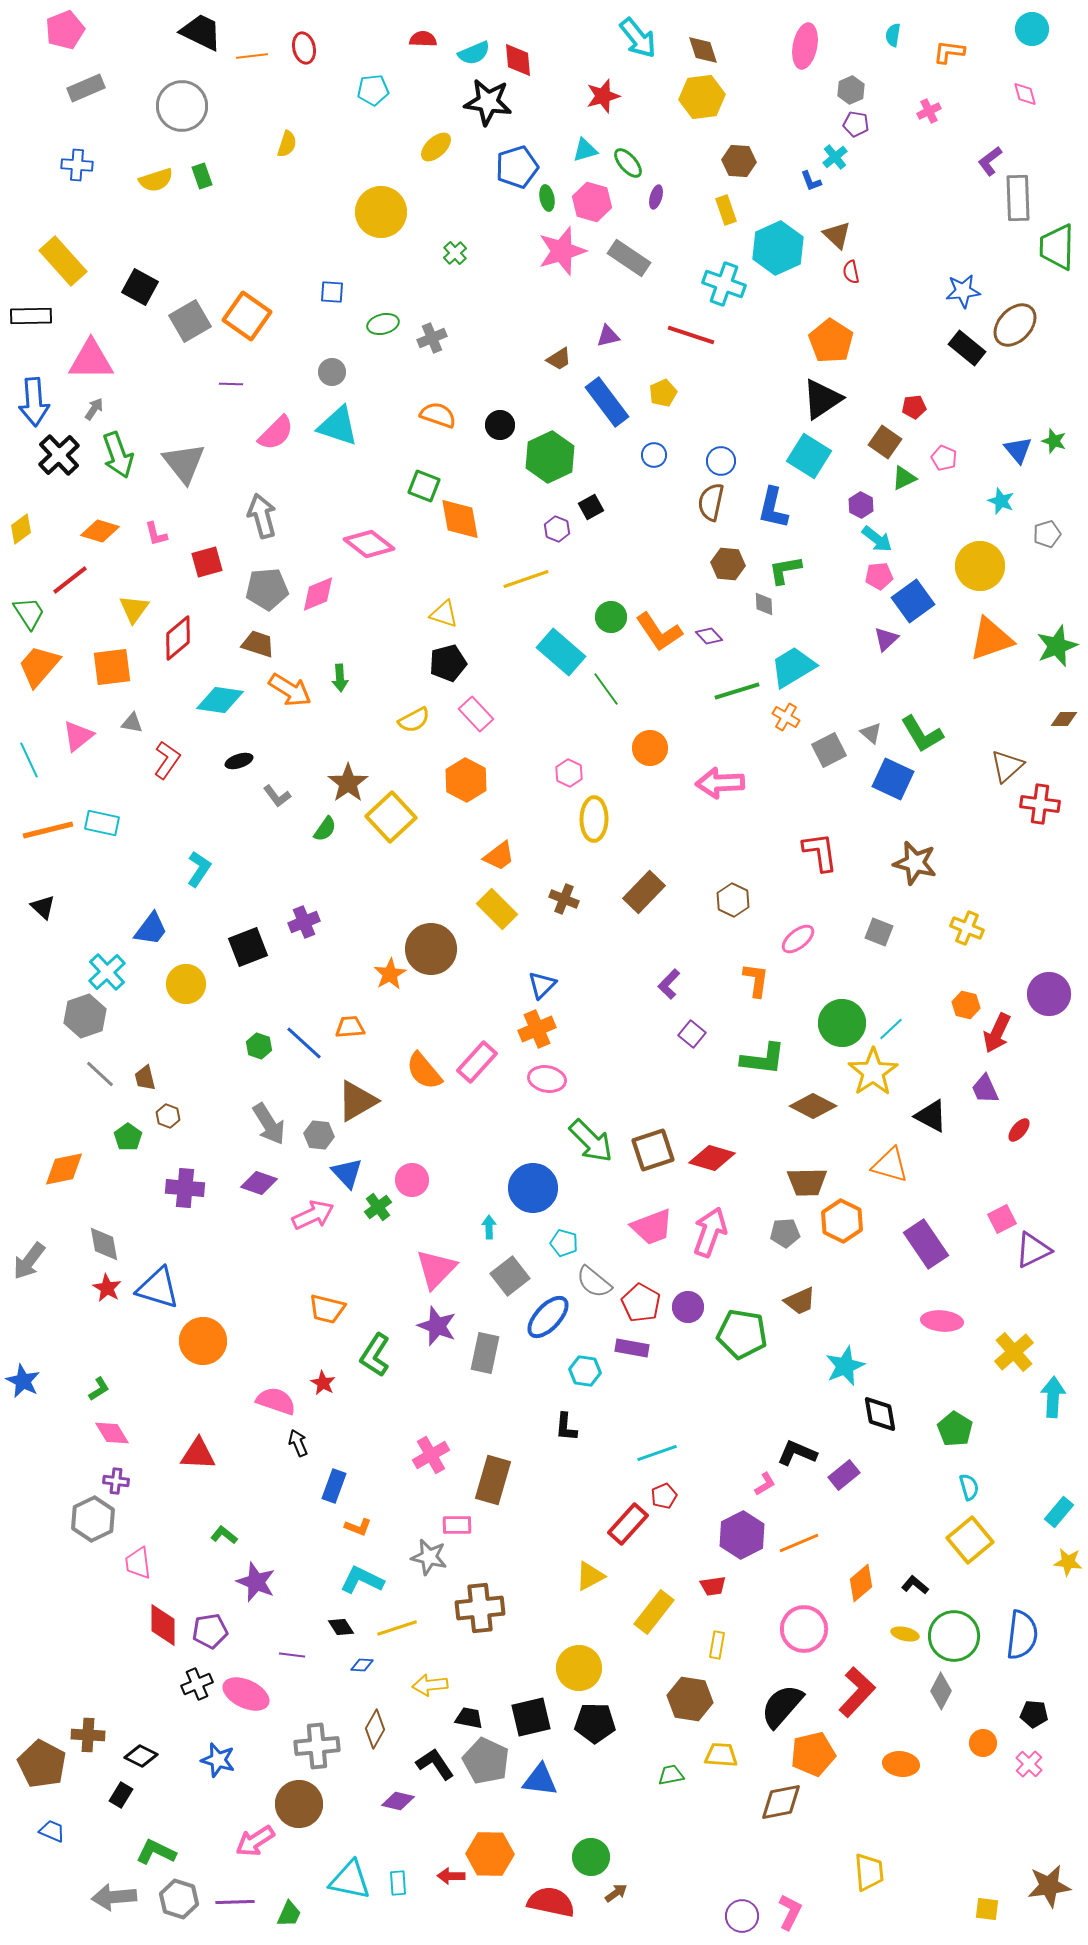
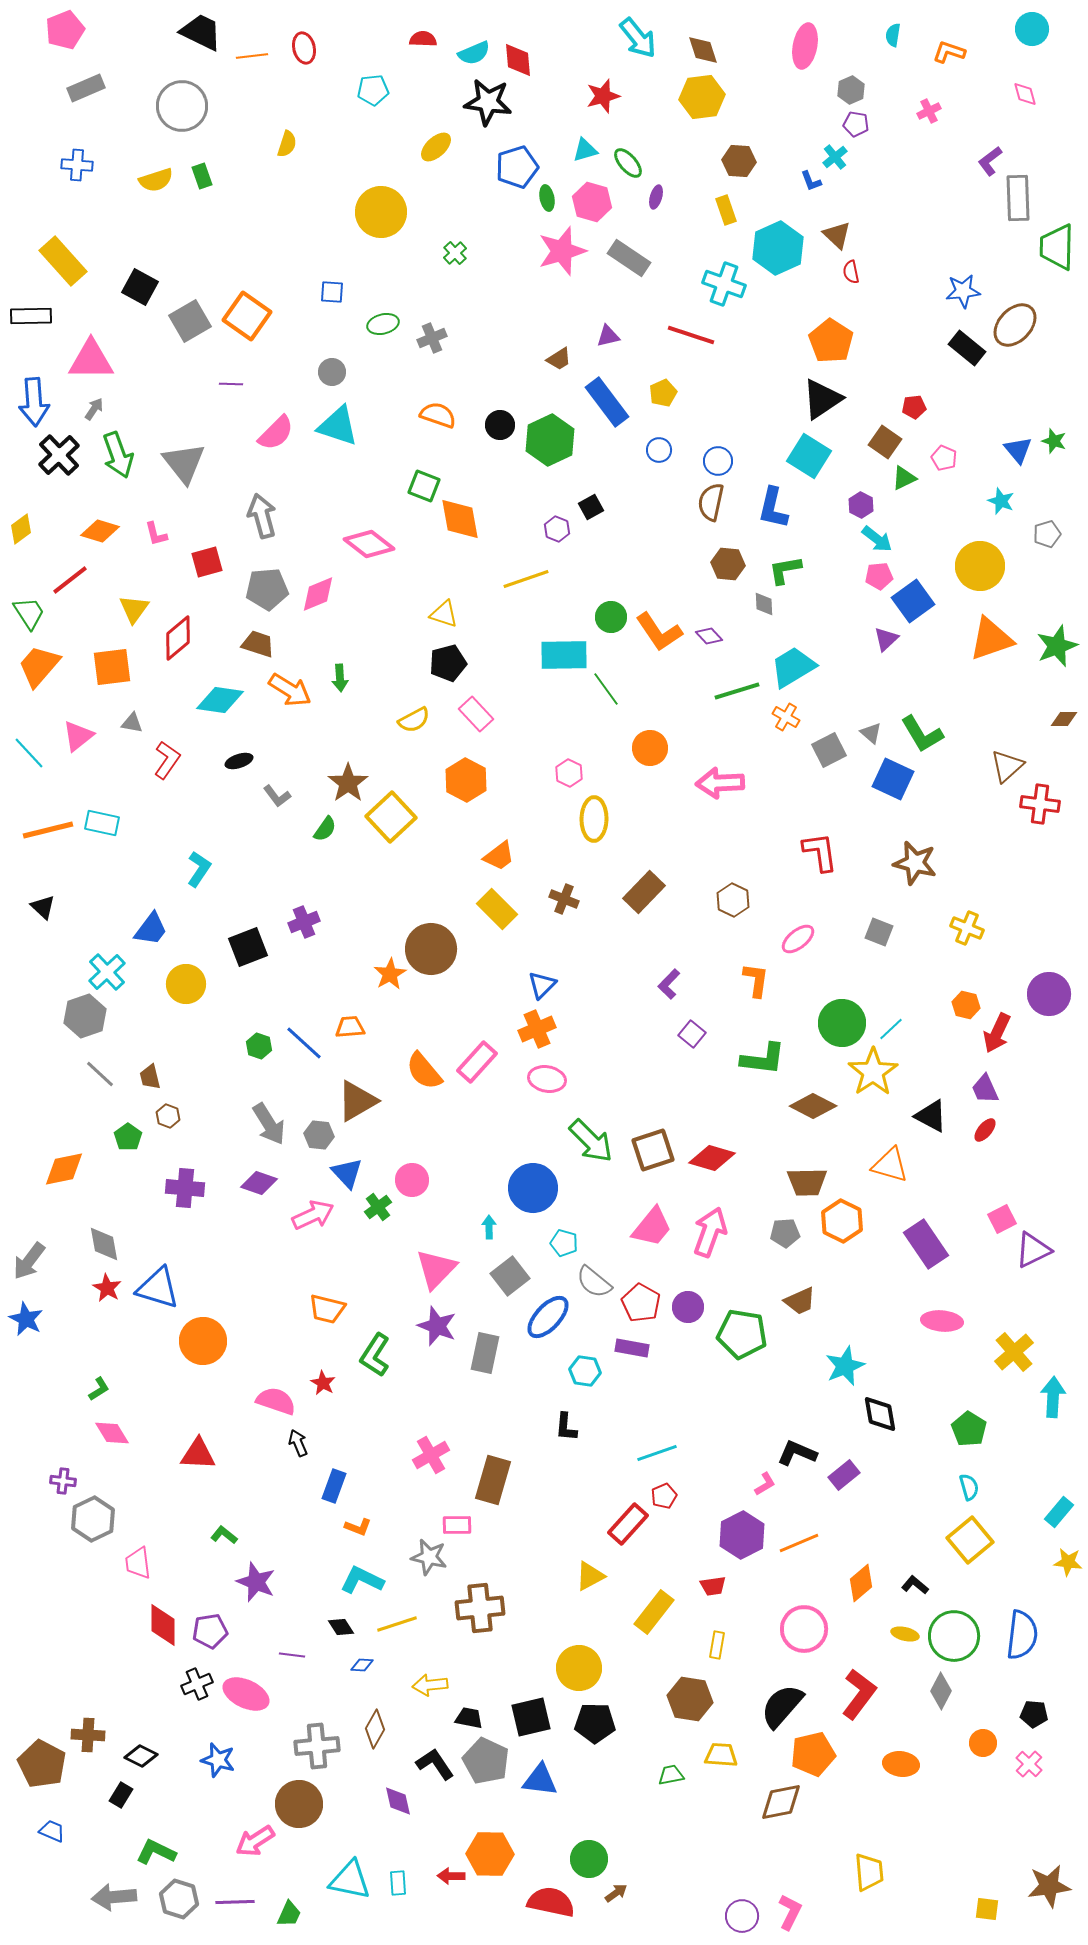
orange L-shape at (949, 52): rotated 12 degrees clockwise
blue circle at (654, 455): moved 5 px right, 5 px up
green hexagon at (550, 457): moved 17 px up
blue circle at (721, 461): moved 3 px left
cyan rectangle at (561, 652): moved 3 px right, 3 px down; rotated 42 degrees counterclockwise
cyan line at (29, 760): moved 7 px up; rotated 18 degrees counterclockwise
brown trapezoid at (145, 1078): moved 5 px right, 1 px up
red ellipse at (1019, 1130): moved 34 px left
pink trapezoid at (652, 1227): rotated 30 degrees counterclockwise
blue star at (23, 1381): moved 3 px right, 62 px up
green pentagon at (955, 1429): moved 14 px right
purple cross at (116, 1481): moved 53 px left
yellow line at (397, 1628): moved 4 px up
red L-shape at (857, 1692): moved 2 px right, 2 px down; rotated 6 degrees counterclockwise
purple diamond at (398, 1801): rotated 64 degrees clockwise
green circle at (591, 1857): moved 2 px left, 2 px down
